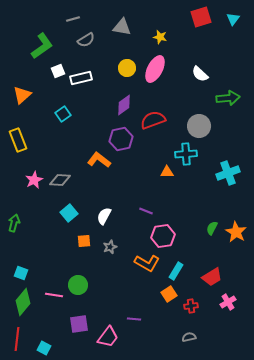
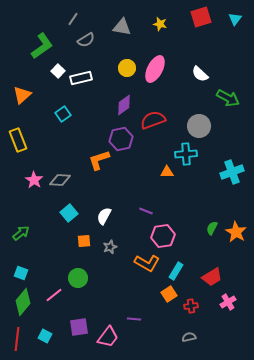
gray line at (73, 19): rotated 40 degrees counterclockwise
cyan triangle at (233, 19): moved 2 px right
yellow star at (160, 37): moved 13 px up
white square at (58, 71): rotated 24 degrees counterclockwise
green arrow at (228, 98): rotated 35 degrees clockwise
orange L-shape at (99, 160): rotated 55 degrees counterclockwise
cyan cross at (228, 173): moved 4 px right, 1 px up
pink star at (34, 180): rotated 12 degrees counterclockwise
green arrow at (14, 223): moved 7 px right, 10 px down; rotated 36 degrees clockwise
green circle at (78, 285): moved 7 px up
pink line at (54, 295): rotated 48 degrees counterclockwise
purple square at (79, 324): moved 3 px down
cyan square at (44, 348): moved 1 px right, 12 px up
